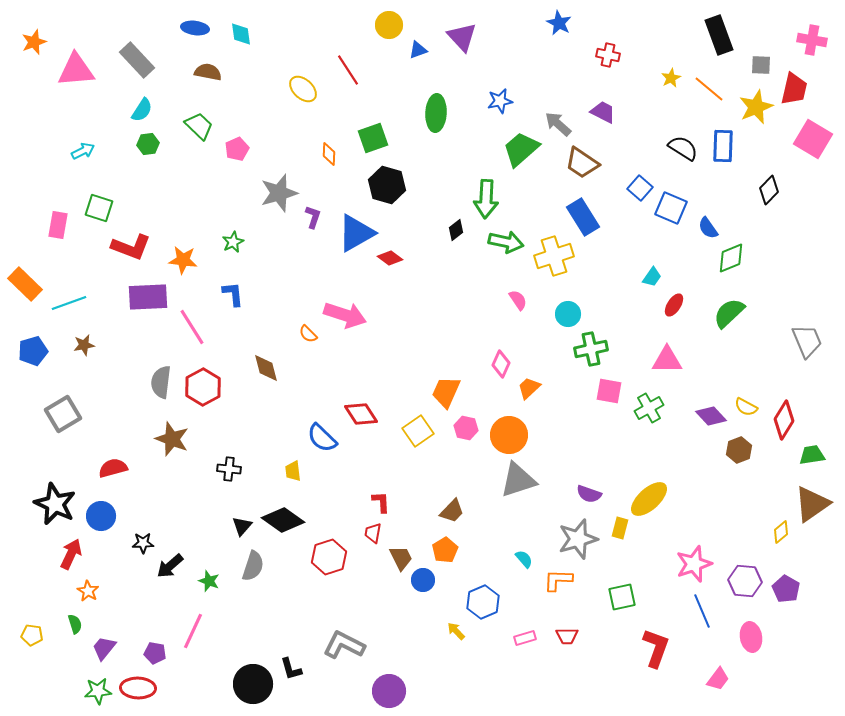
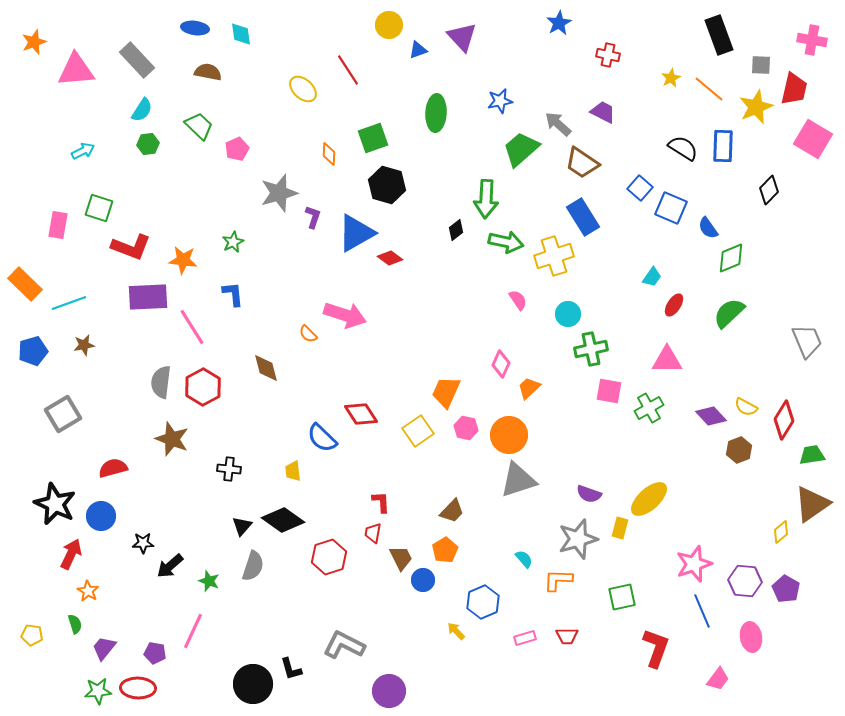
blue star at (559, 23): rotated 15 degrees clockwise
